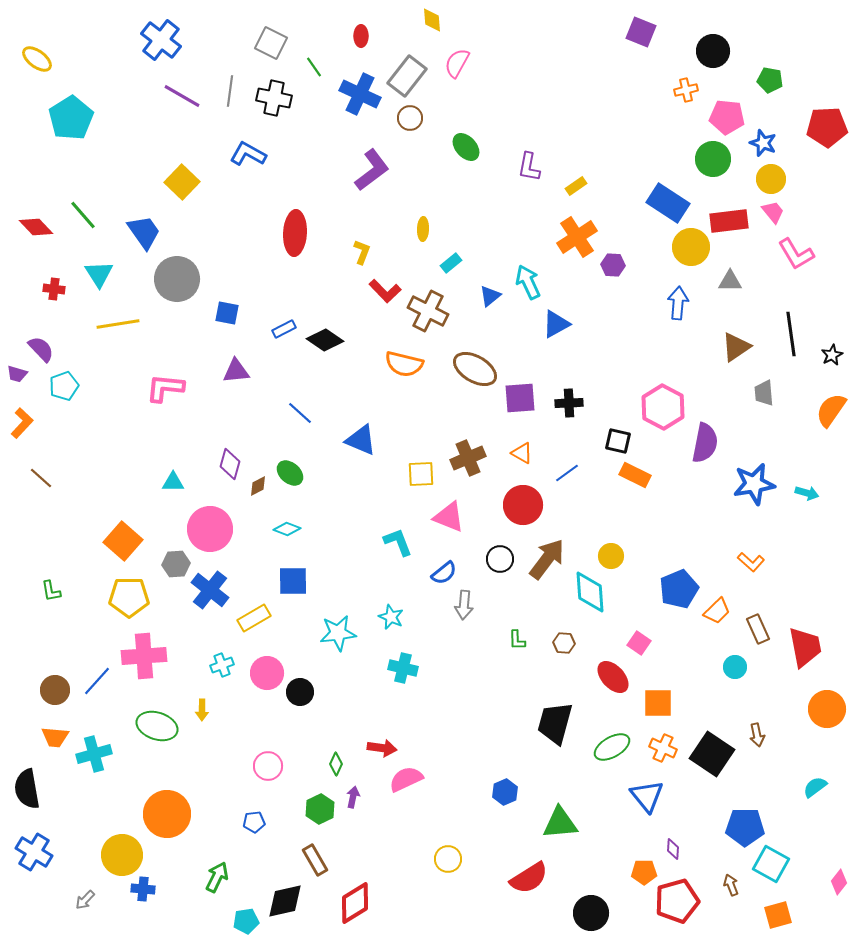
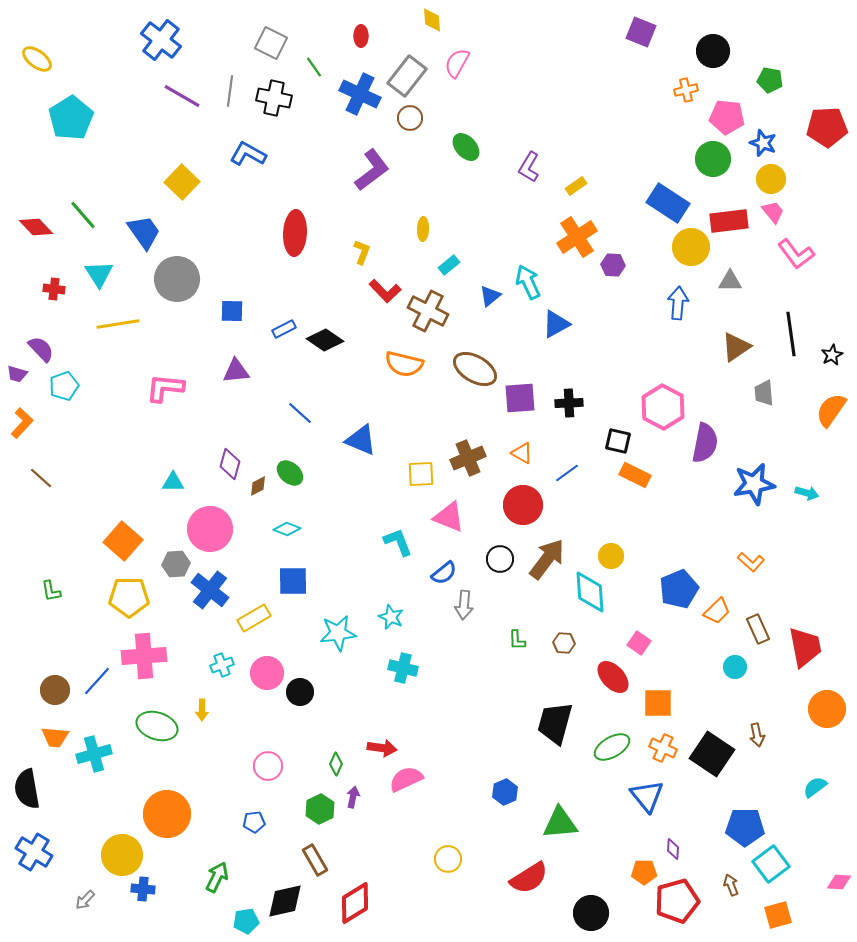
purple L-shape at (529, 167): rotated 20 degrees clockwise
pink L-shape at (796, 254): rotated 6 degrees counterclockwise
cyan rectangle at (451, 263): moved 2 px left, 2 px down
blue square at (227, 313): moved 5 px right, 2 px up; rotated 10 degrees counterclockwise
cyan square at (771, 864): rotated 24 degrees clockwise
pink diamond at (839, 882): rotated 55 degrees clockwise
